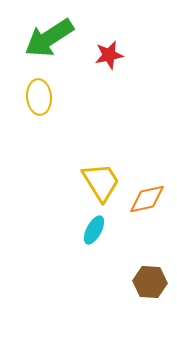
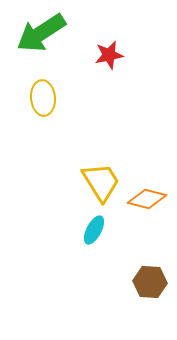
green arrow: moved 8 px left, 5 px up
yellow ellipse: moved 4 px right, 1 px down
orange diamond: rotated 27 degrees clockwise
